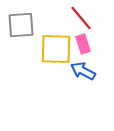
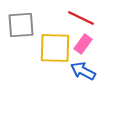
red line: rotated 24 degrees counterclockwise
pink rectangle: rotated 54 degrees clockwise
yellow square: moved 1 px left, 1 px up
